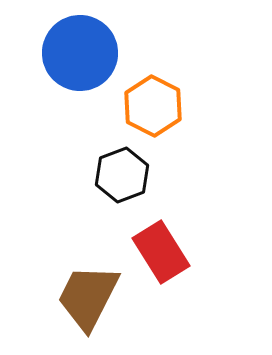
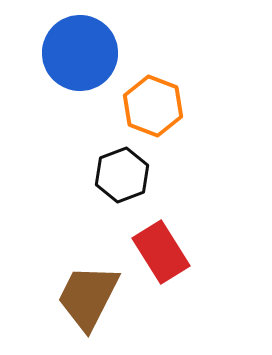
orange hexagon: rotated 6 degrees counterclockwise
